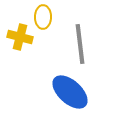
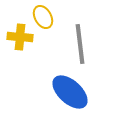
yellow ellipse: rotated 30 degrees counterclockwise
yellow cross: rotated 10 degrees counterclockwise
